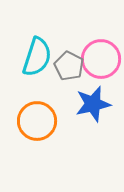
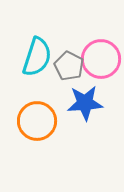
blue star: moved 8 px left, 1 px up; rotated 9 degrees clockwise
